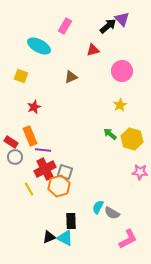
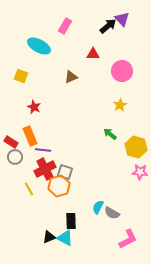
red triangle: moved 4 px down; rotated 16 degrees clockwise
red star: rotated 24 degrees counterclockwise
yellow hexagon: moved 4 px right, 8 px down
